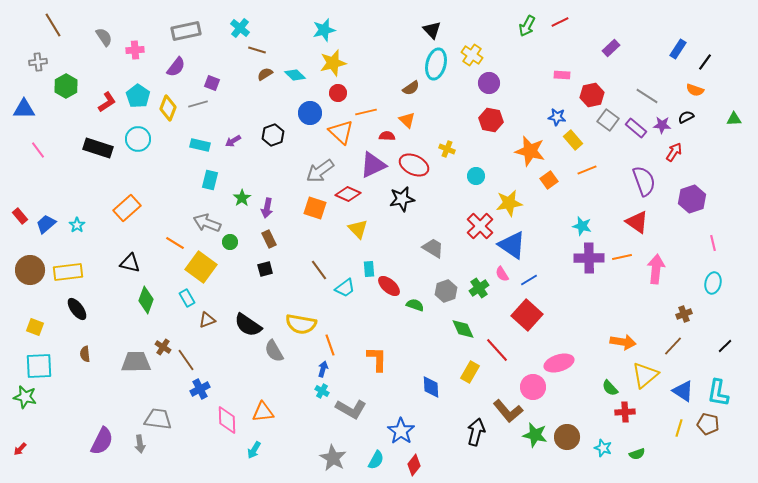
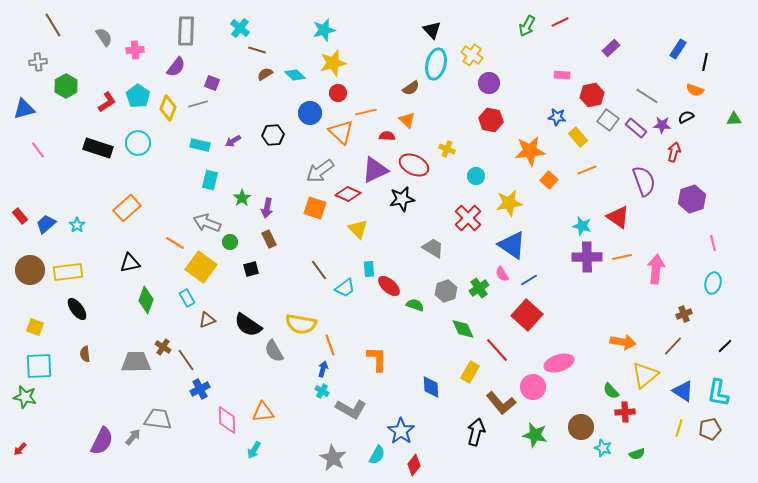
gray rectangle at (186, 31): rotated 76 degrees counterclockwise
black line at (705, 62): rotated 24 degrees counterclockwise
blue triangle at (24, 109): rotated 15 degrees counterclockwise
black hexagon at (273, 135): rotated 15 degrees clockwise
cyan circle at (138, 139): moved 4 px down
yellow rectangle at (573, 140): moved 5 px right, 3 px up
orange star at (530, 151): rotated 20 degrees counterclockwise
red arrow at (674, 152): rotated 18 degrees counterclockwise
purple triangle at (373, 165): moved 2 px right, 5 px down
orange square at (549, 180): rotated 12 degrees counterclockwise
red triangle at (637, 222): moved 19 px left, 5 px up
red cross at (480, 226): moved 12 px left, 8 px up
purple cross at (589, 258): moved 2 px left, 1 px up
black triangle at (130, 263): rotated 25 degrees counterclockwise
black square at (265, 269): moved 14 px left
green semicircle at (610, 388): moved 1 px right, 3 px down
brown L-shape at (508, 411): moved 7 px left, 8 px up
brown pentagon at (708, 424): moved 2 px right, 5 px down; rotated 25 degrees counterclockwise
brown circle at (567, 437): moved 14 px right, 10 px up
gray arrow at (140, 444): moved 7 px left, 7 px up; rotated 132 degrees counterclockwise
cyan semicircle at (376, 460): moved 1 px right, 5 px up
